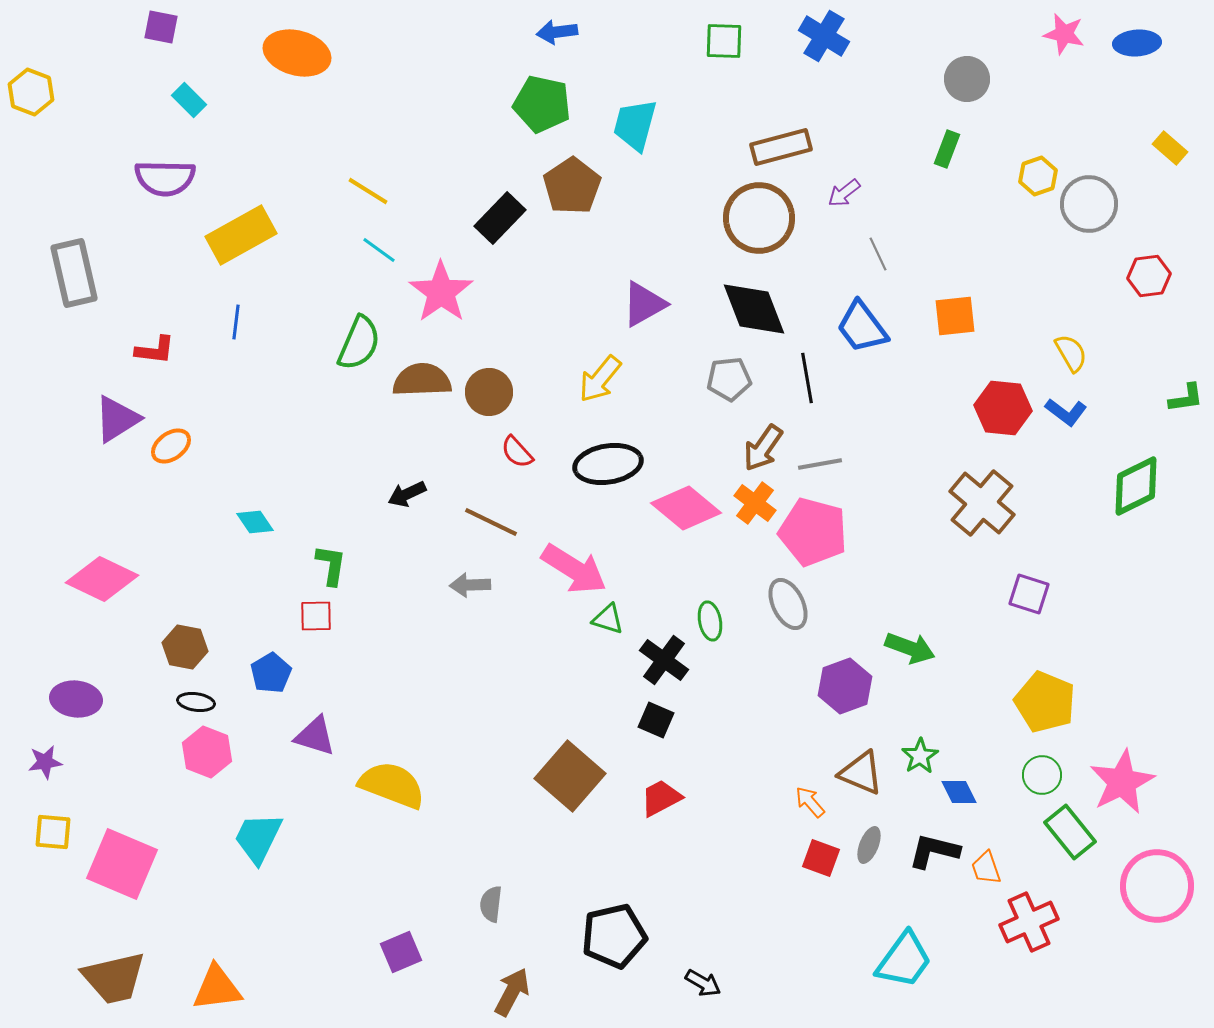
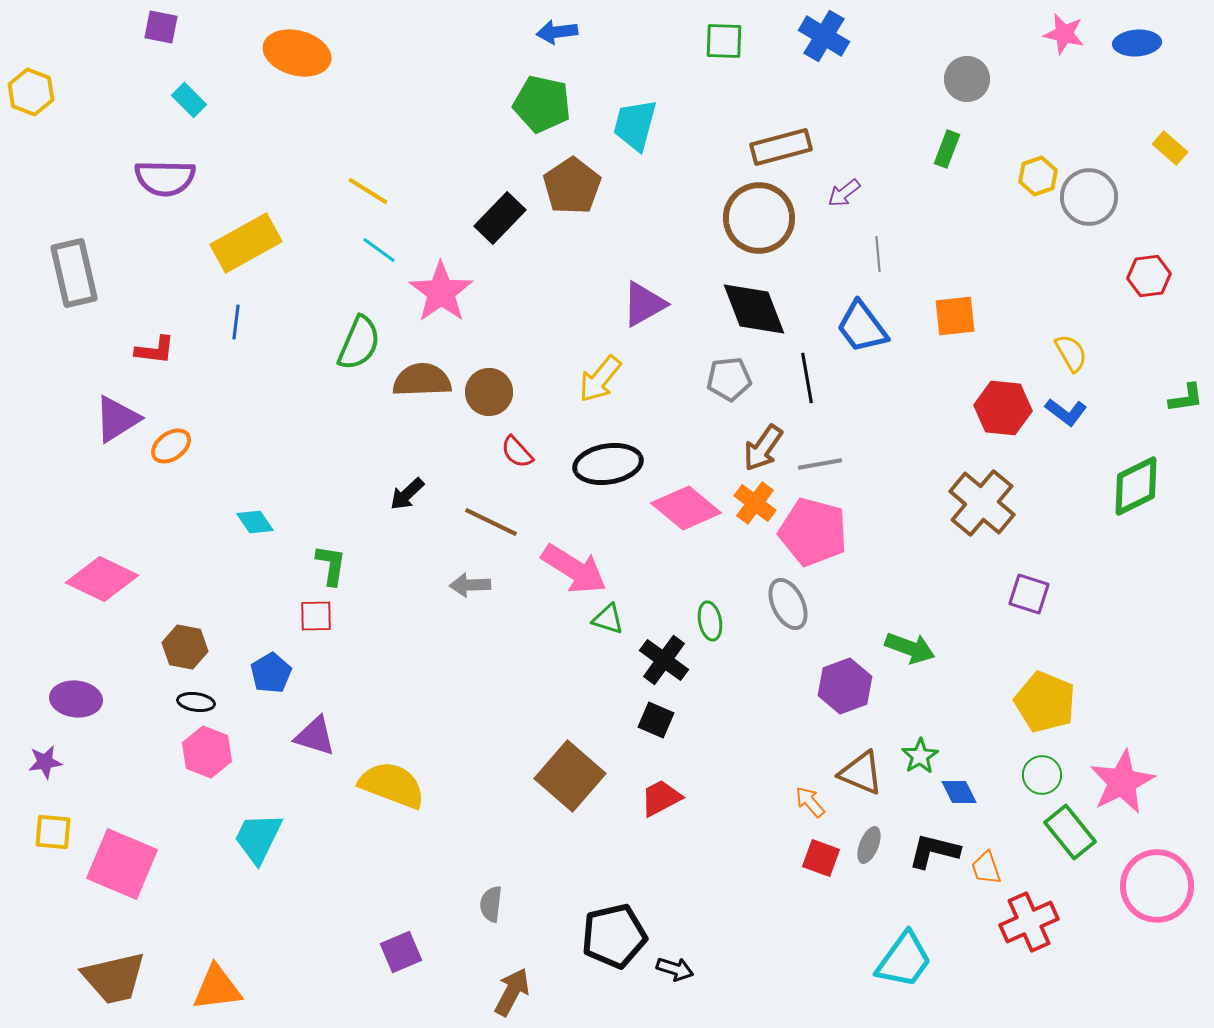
gray circle at (1089, 204): moved 7 px up
yellow rectangle at (241, 235): moved 5 px right, 8 px down
gray line at (878, 254): rotated 20 degrees clockwise
black arrow at (407, 494): rotated 18 degrees counterclockwise
black arrow at (703, 983): moved 28 px left, 14 px up; rotated 12 degrees counterclockwise
